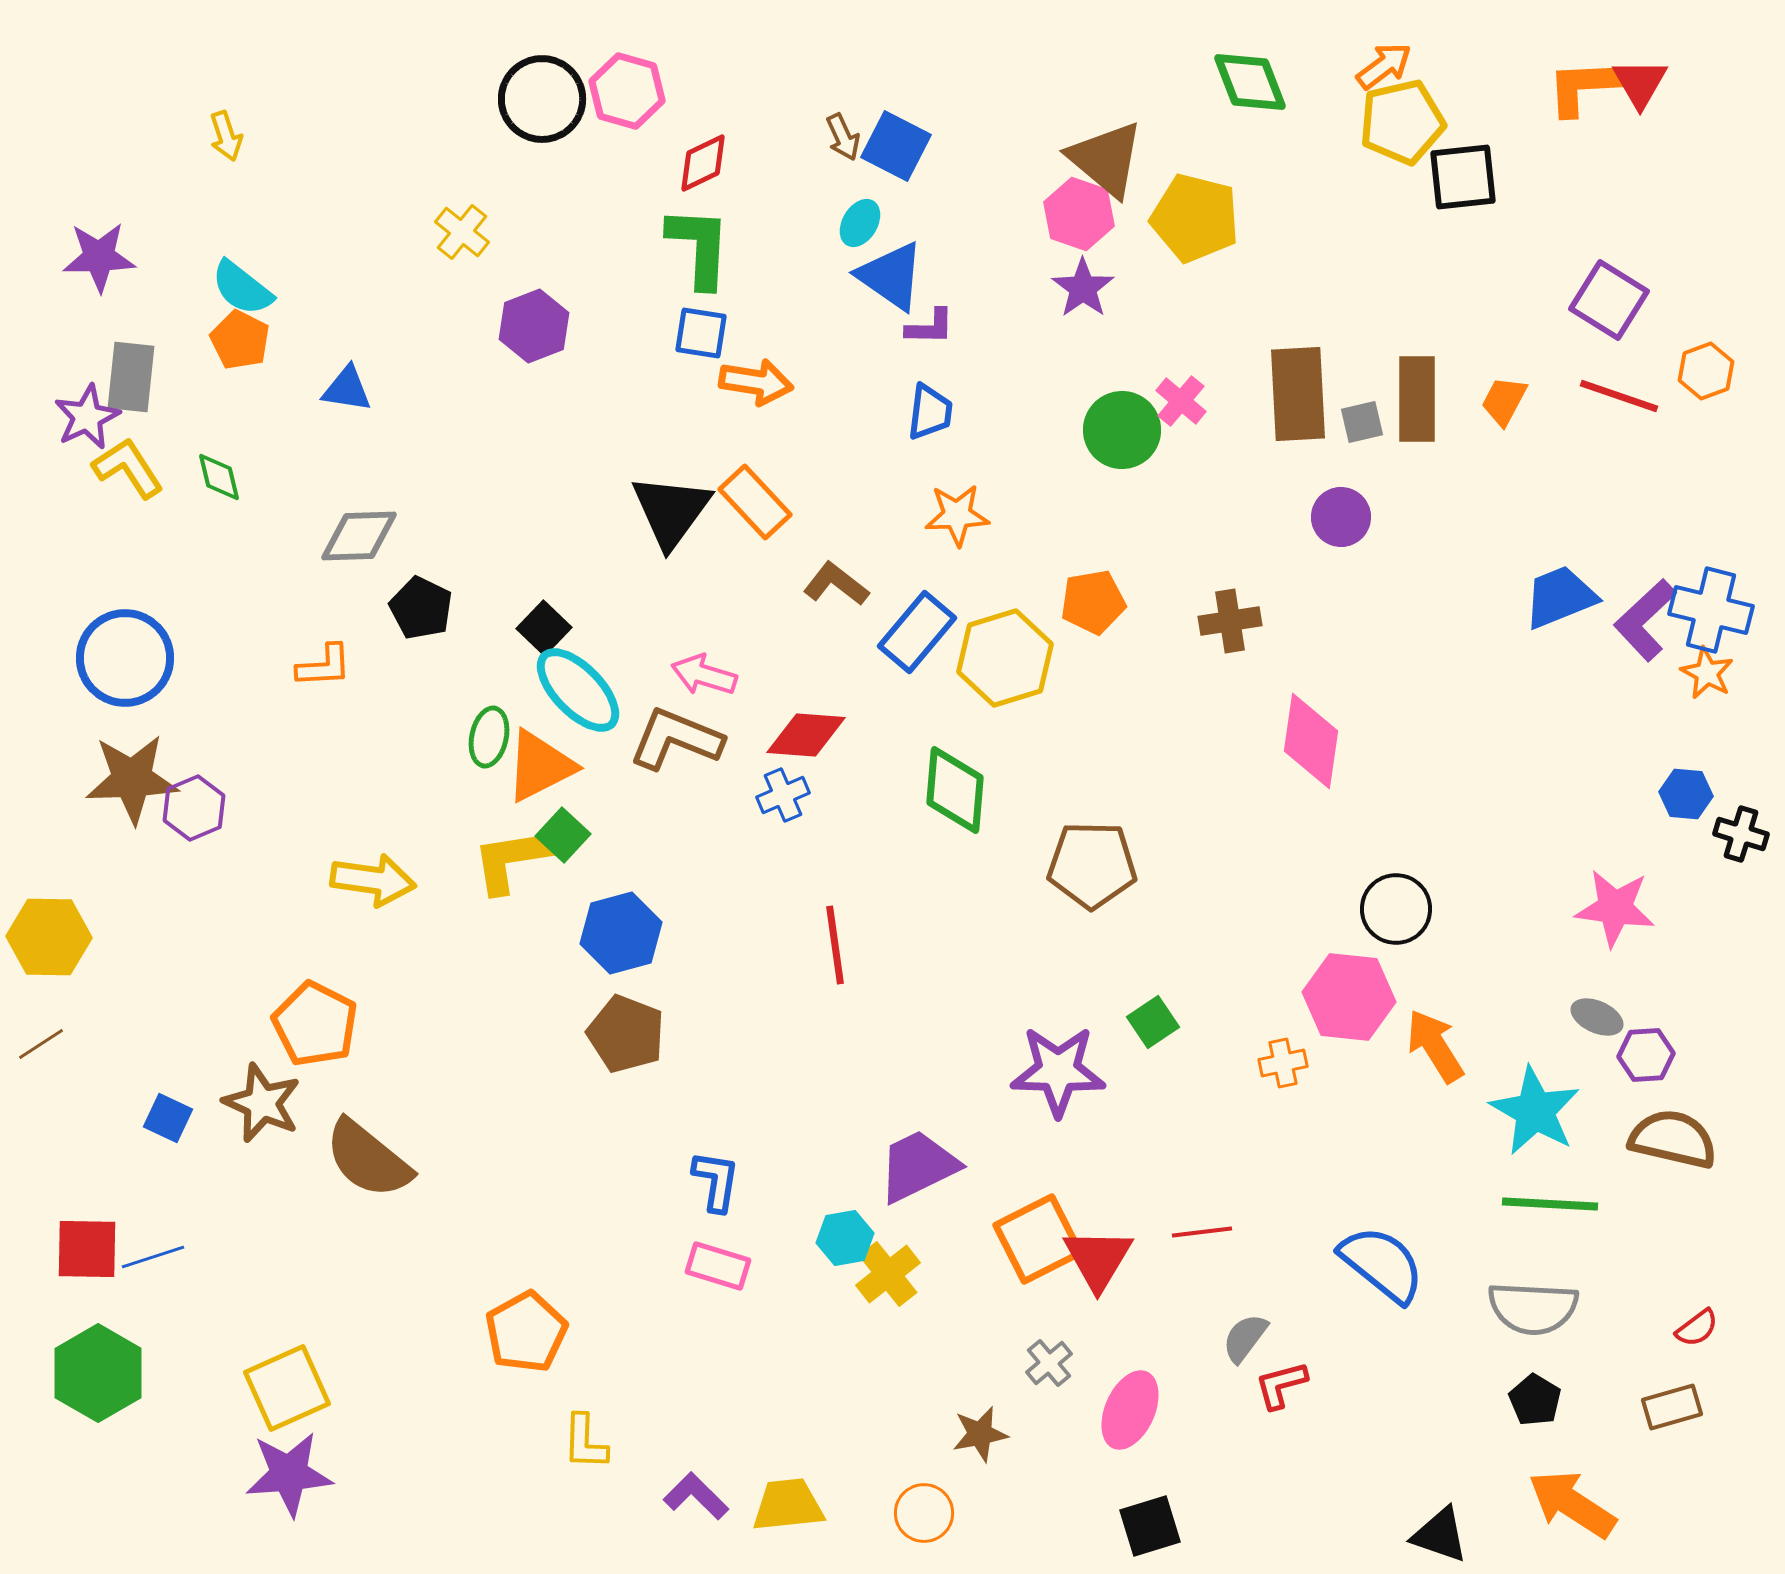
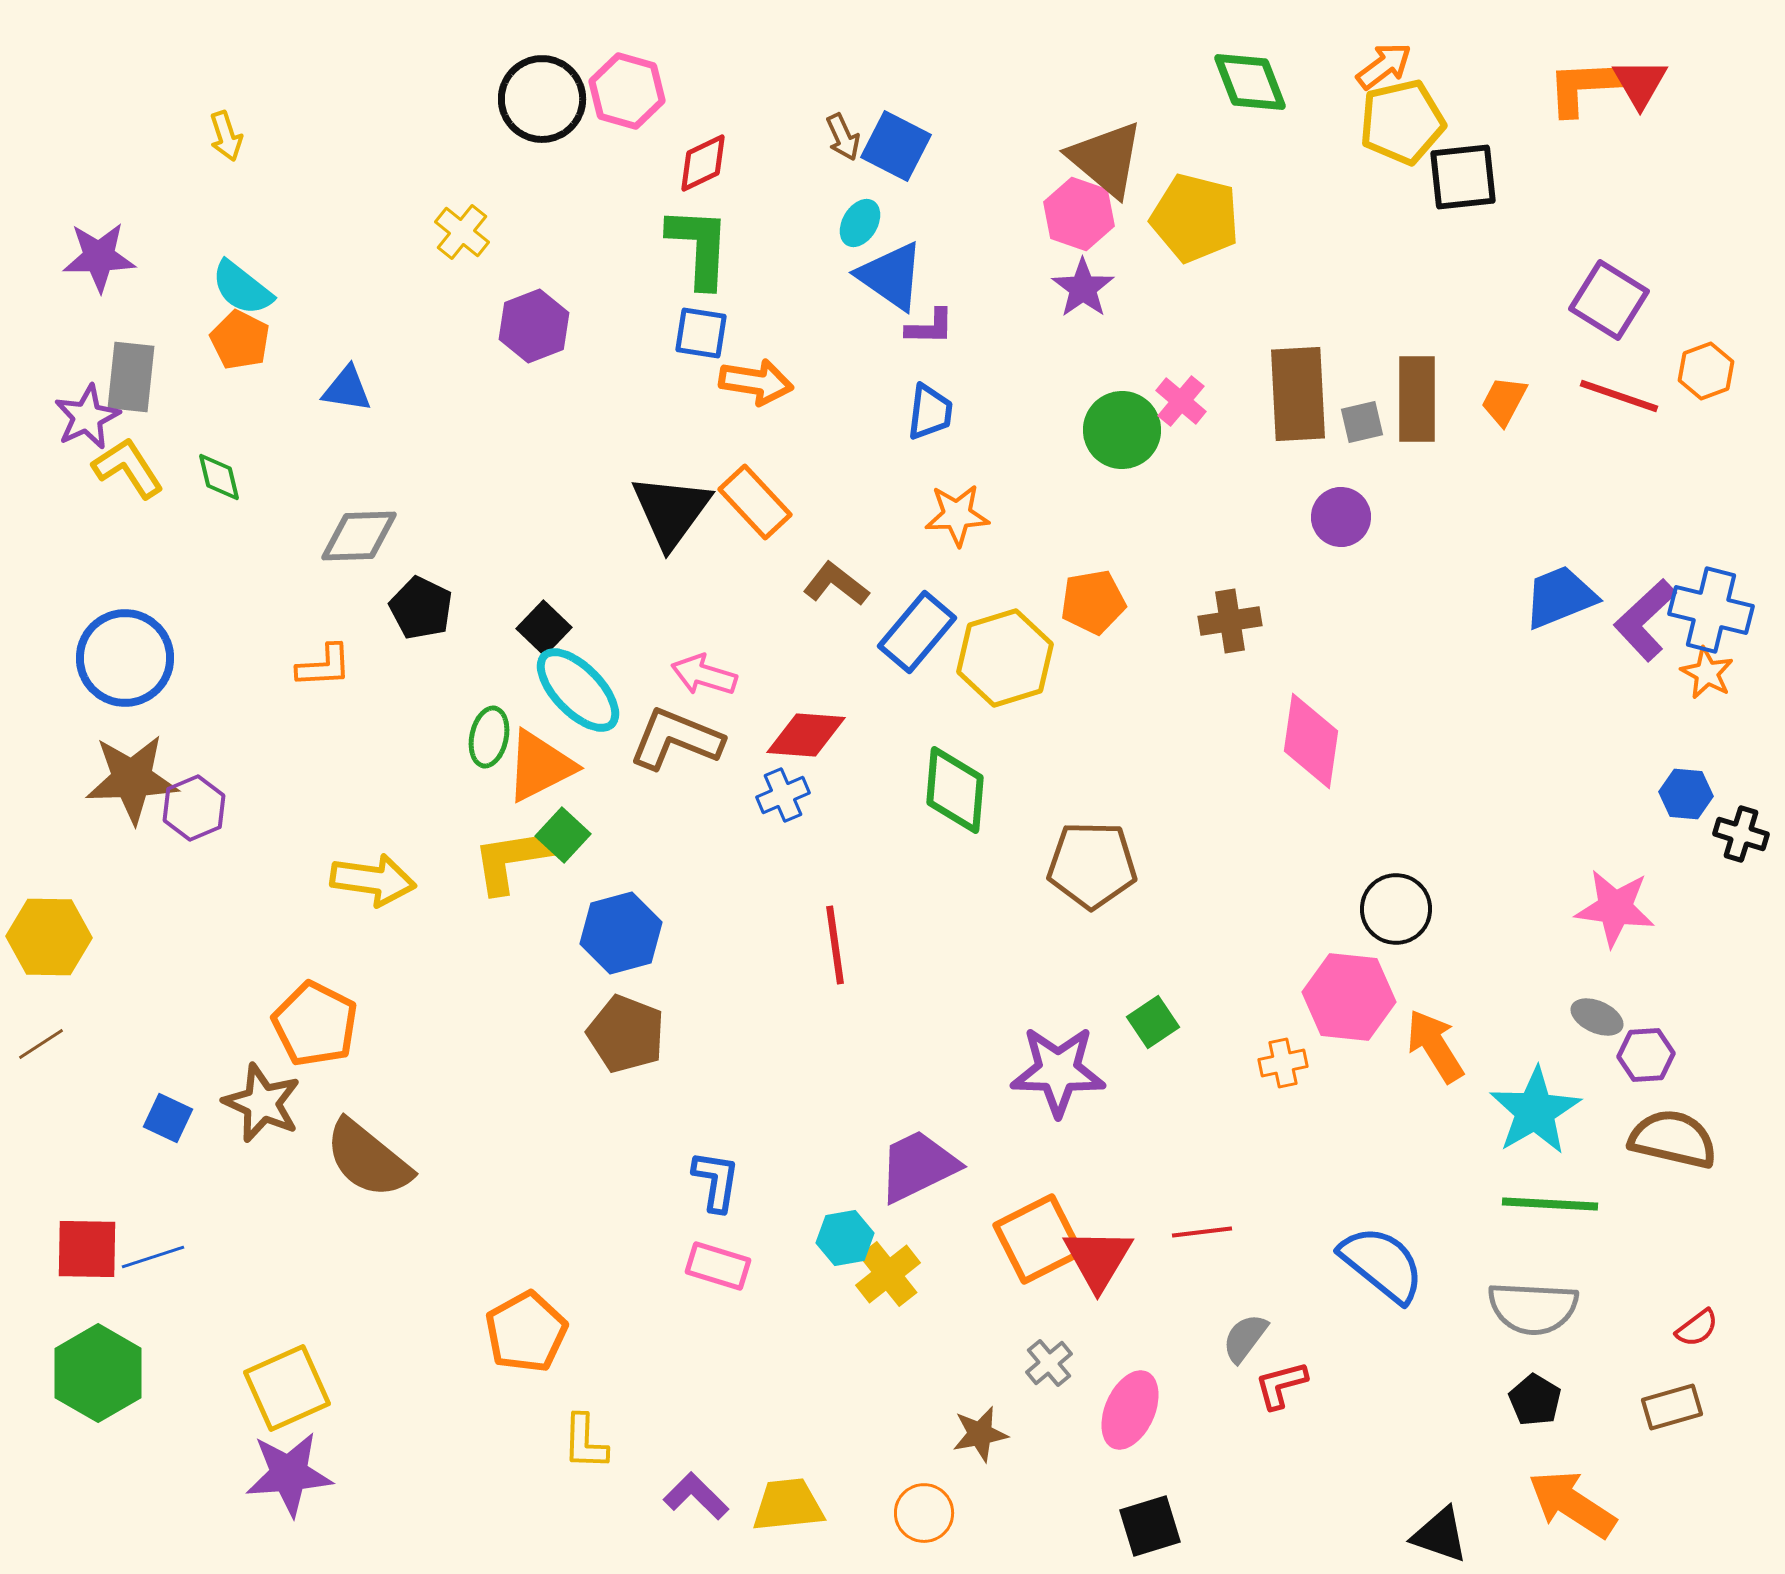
cyan star at (1535, 1111): rotated 12 degrees clockwise
